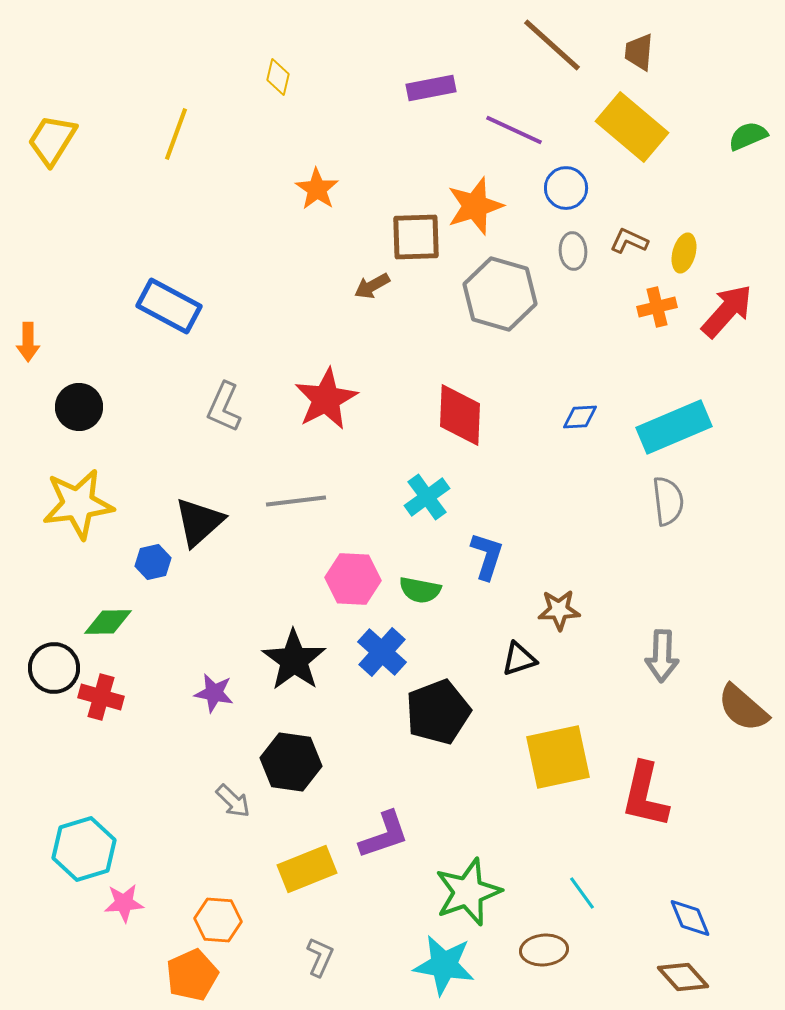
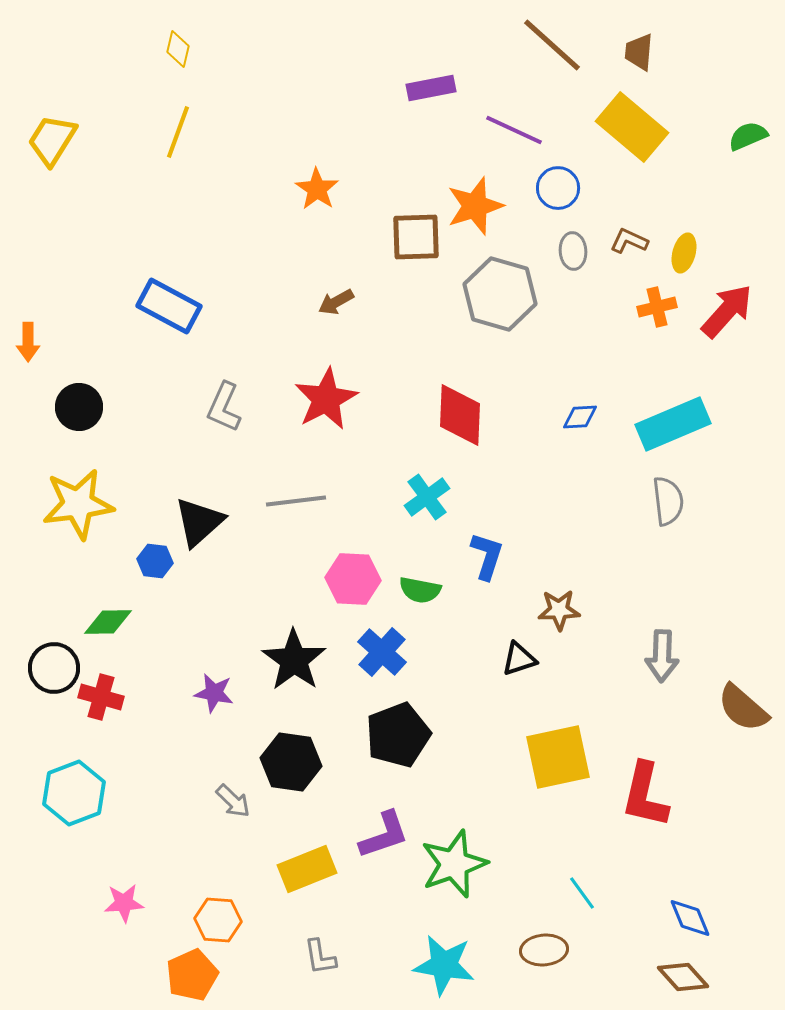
yellow diamond at (278, 77): moved 100 px left, 28 px up
yellow line at (176, 134): moved 2 px right, 2 px up
blue circle at (566, 188): moved 8 px left
brown arrow at (372, 286): moved 36 px left, 16 px down
cyan rectangle at (674, 427): moved 1 px left, 3 px up
blue hexagon at (153, 562): moved 2 px right, 1 px up; rotated 20 degrees clockwise
black pentagon at (438, 712): moved 40 px left, 23 px down
cyan hexagon at (84, 849): moved 10 px left, 56 px up; rotated 4 degrees counterclockwise
green star at (468, 892): moved 14 px left, 28 px up
gray L-shape at (320, 957): rotated 147 degrees clockwise
